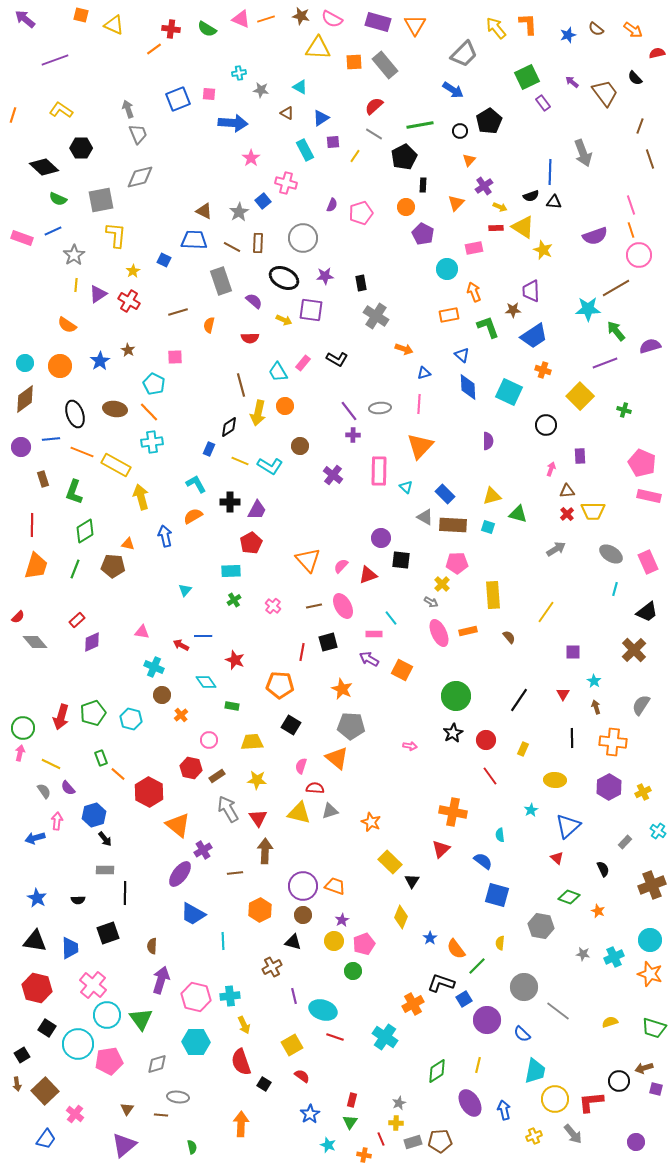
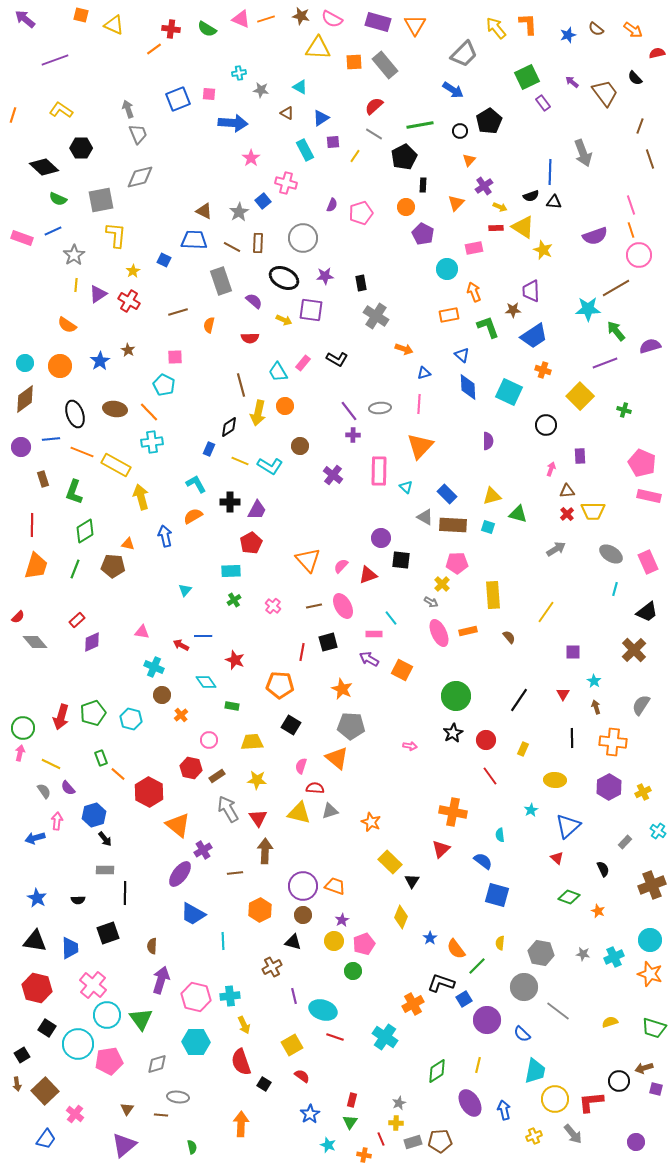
cyan pentagon at (154, 384): moved 10 px right, 1 px down
blue rectangle at (445, 494): moved 2 px right
gray hexagon at (541, 926): moved 27 px down
